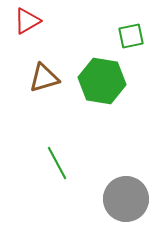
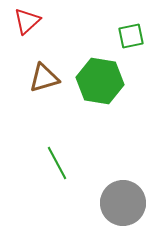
red triangle: rotated 12 degrees counterclockwise
green hexagon: moved 2 px left
gray circle: moved 3 px left, 4 px down
